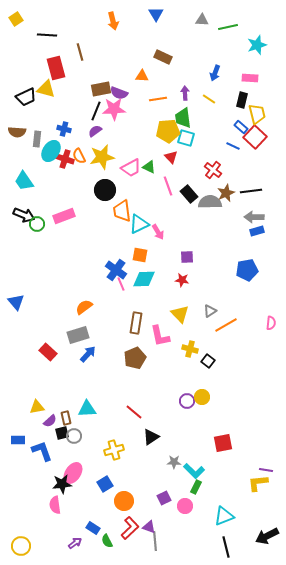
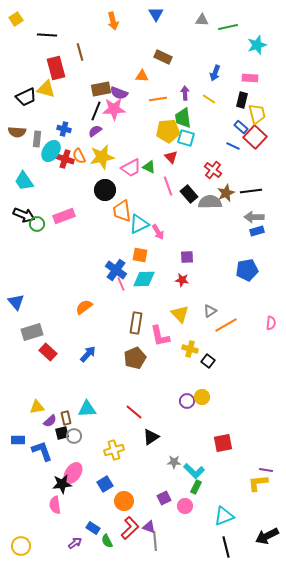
gray rectangle at (78, 335): moved 46 px left, 3 px up
